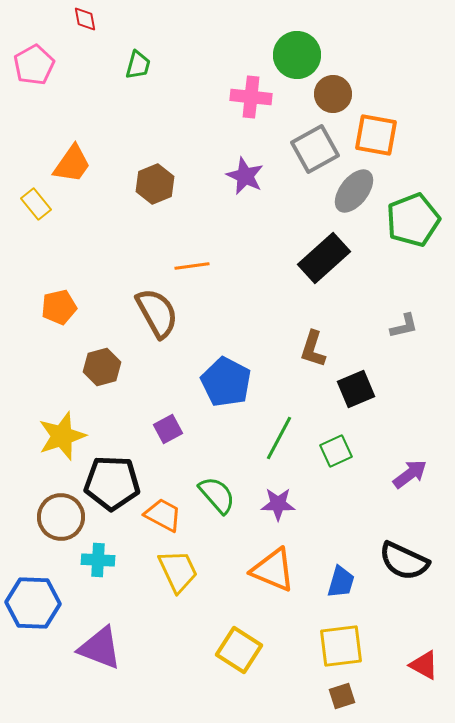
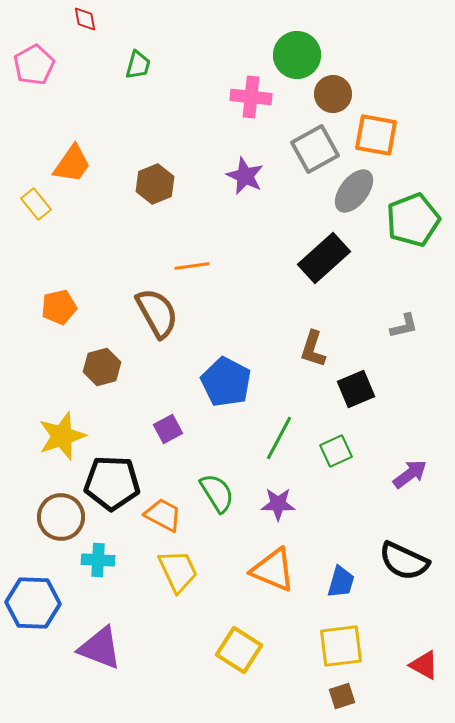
green semicircle at (217, 495): moved 2 px up; rotated 9 degrees clockwise
